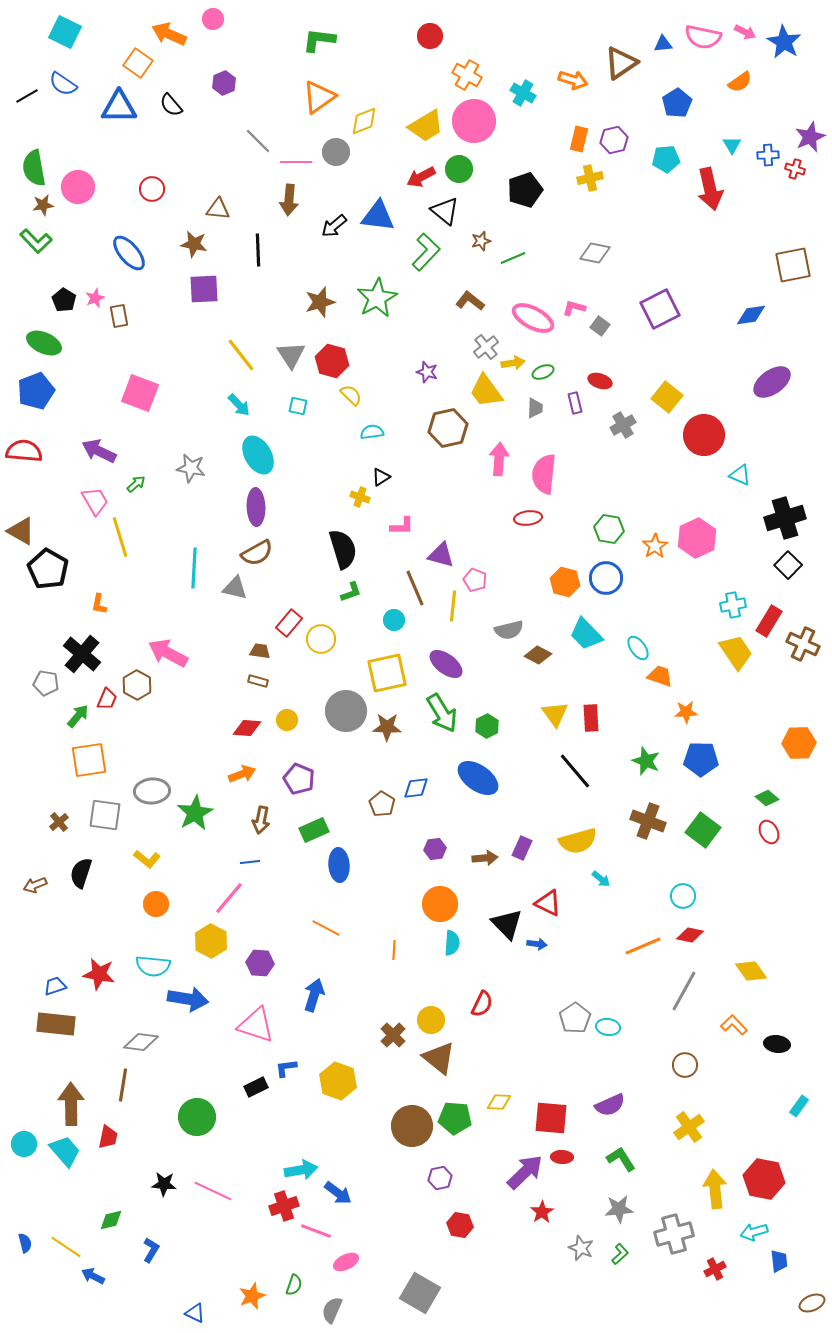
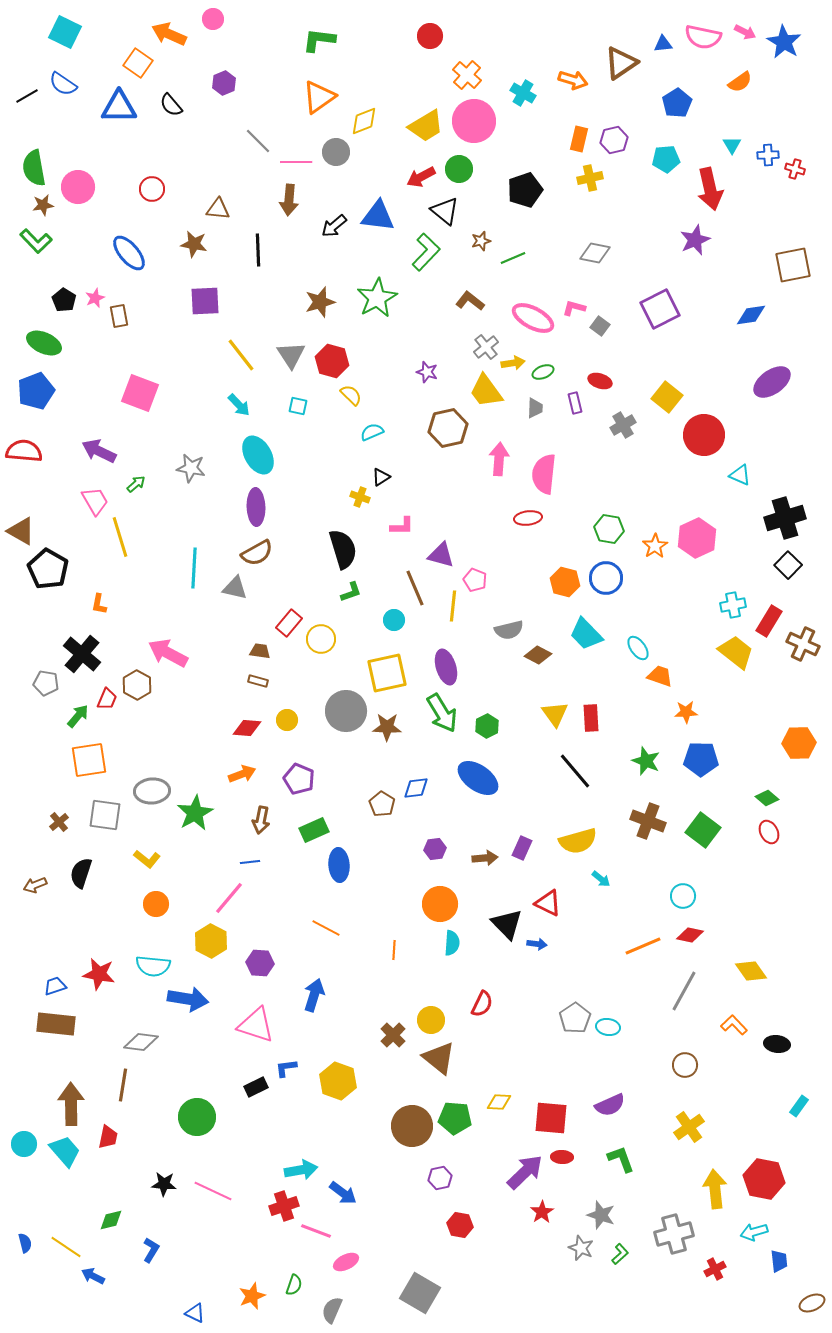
orange cross at (467, 75): rotated 12 degrees clockwise
purple star at (810, 137): moved 115 px left, 103 px down
purple square at (204, 289): moved 1 px right, 12 px down
cyan semicircle at (372, 432): rotated 15 degrees counterclockwise
yellow trapezoid at (736, 652): rotated 18 degrees counterclockwise
purple ellipse at (446, 664): moved 3 px down; rotated 36 degrees clockwise
green L-shape at (621, 1159): rotated 12 degrees clockwise
blue arrow at (338, 1193): moved 5 px right
gray star at (619, 1209): moved 18 px left, 6 px down; rotated 24 degrees clockwise
